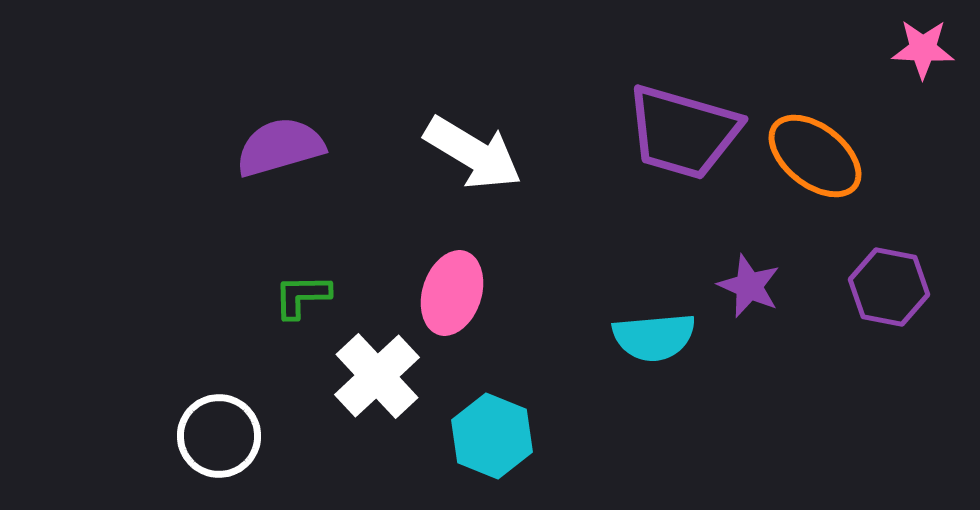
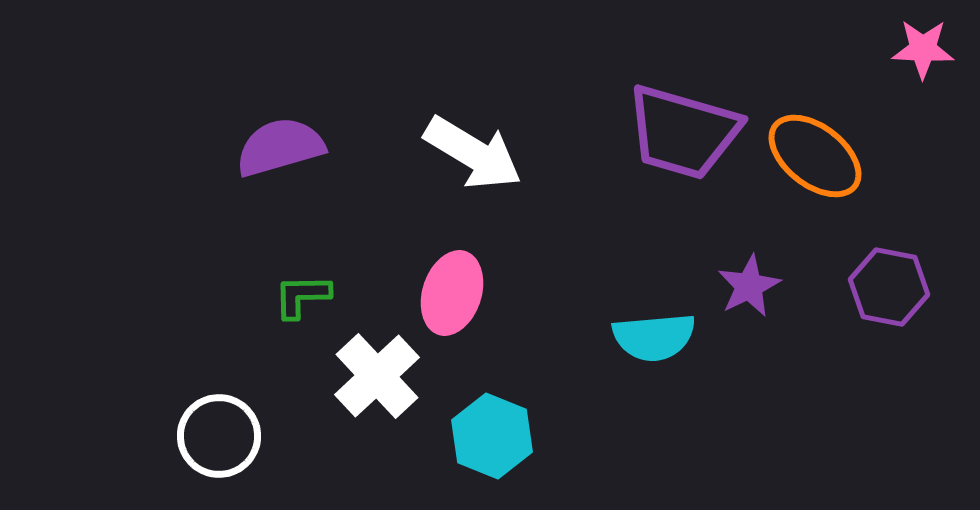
purple star: rotated 22 degrees clockwise
